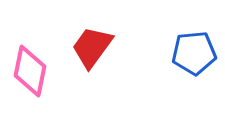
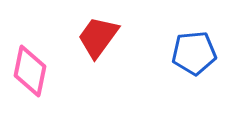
red trapezoid: moved 6 px right, 10 px up
